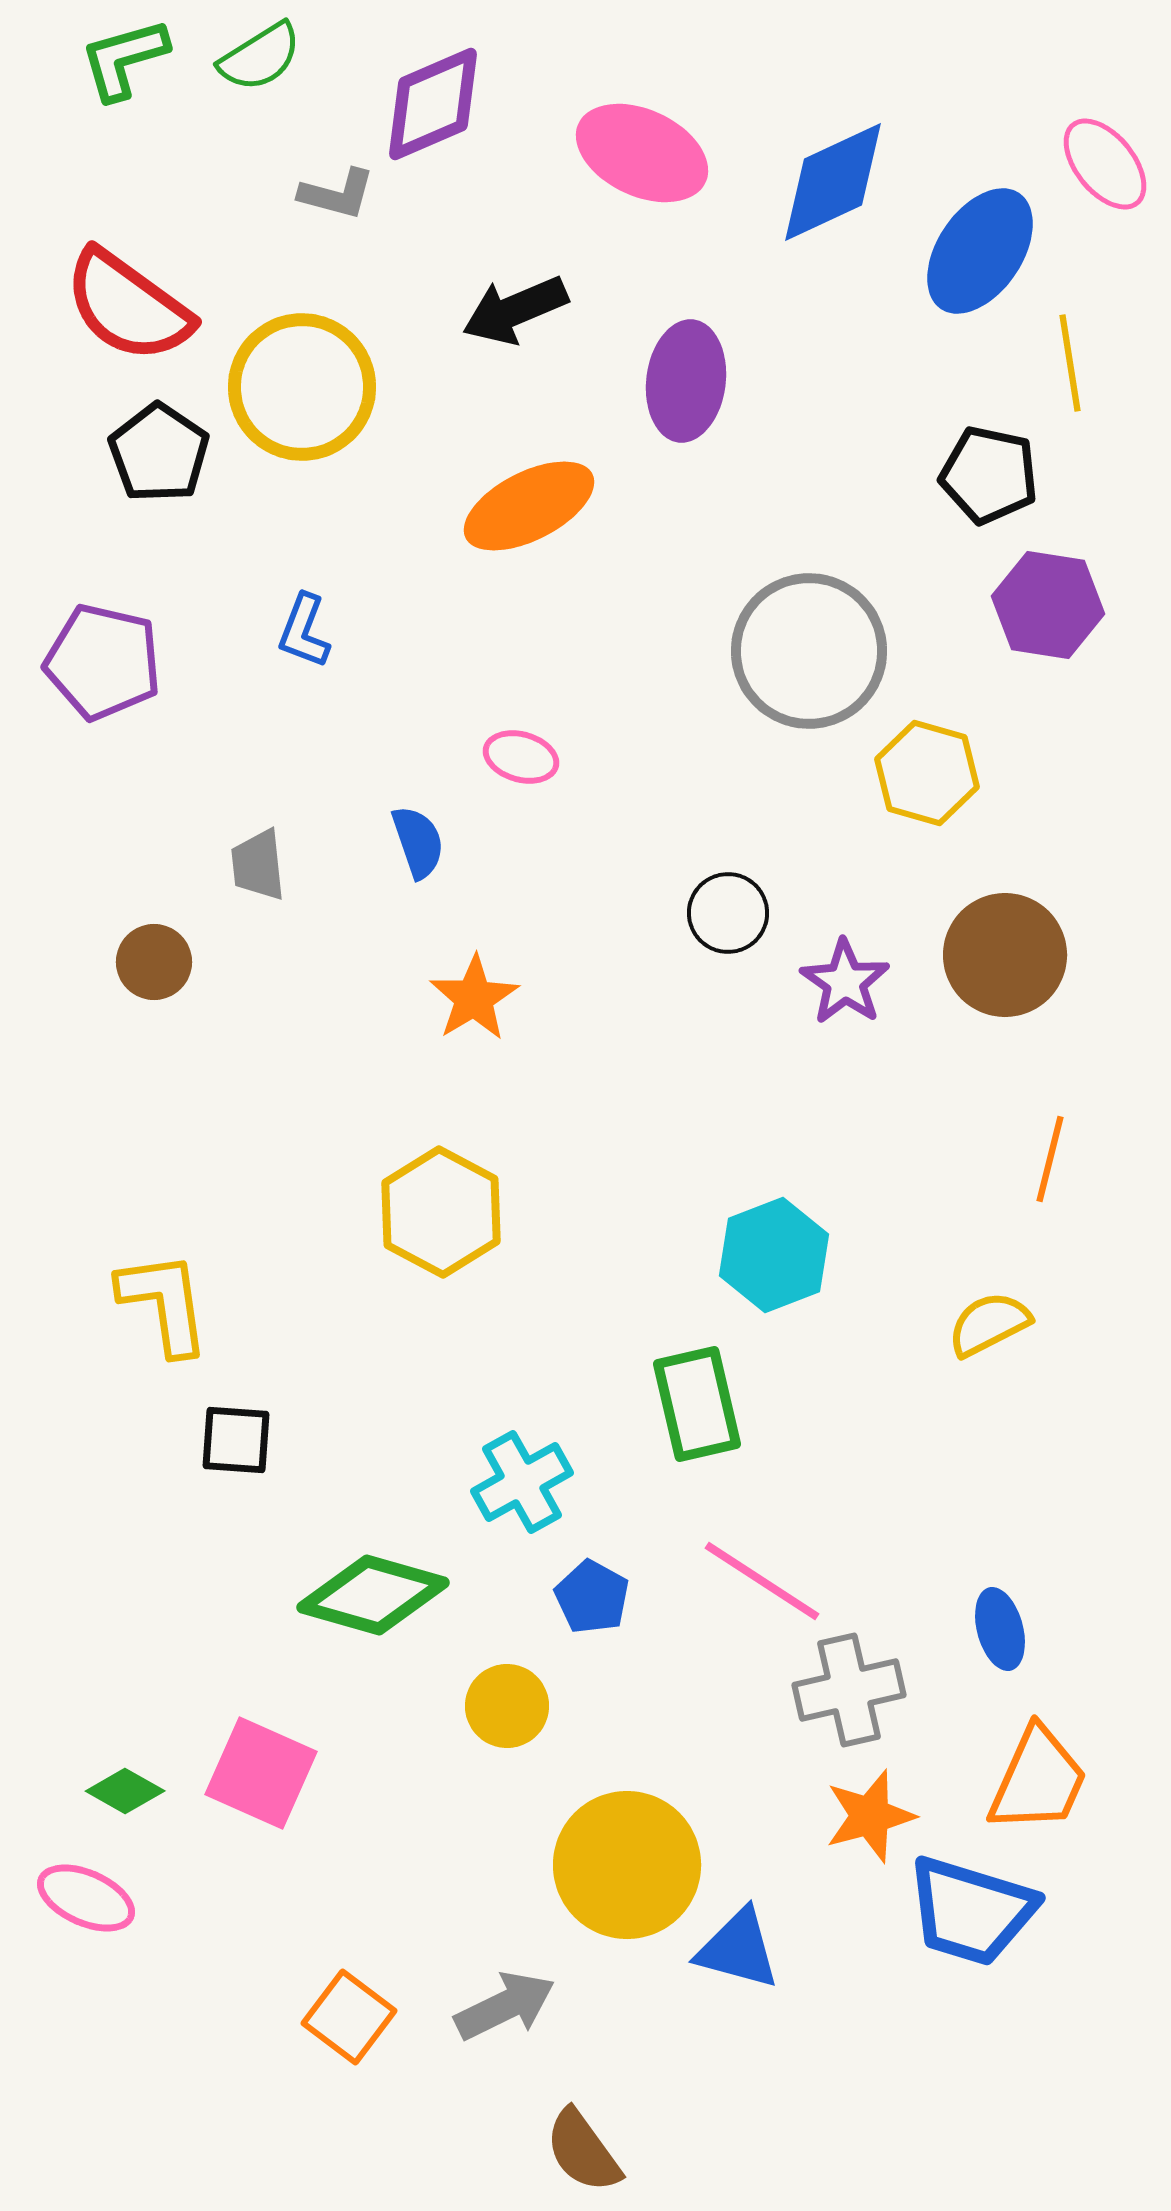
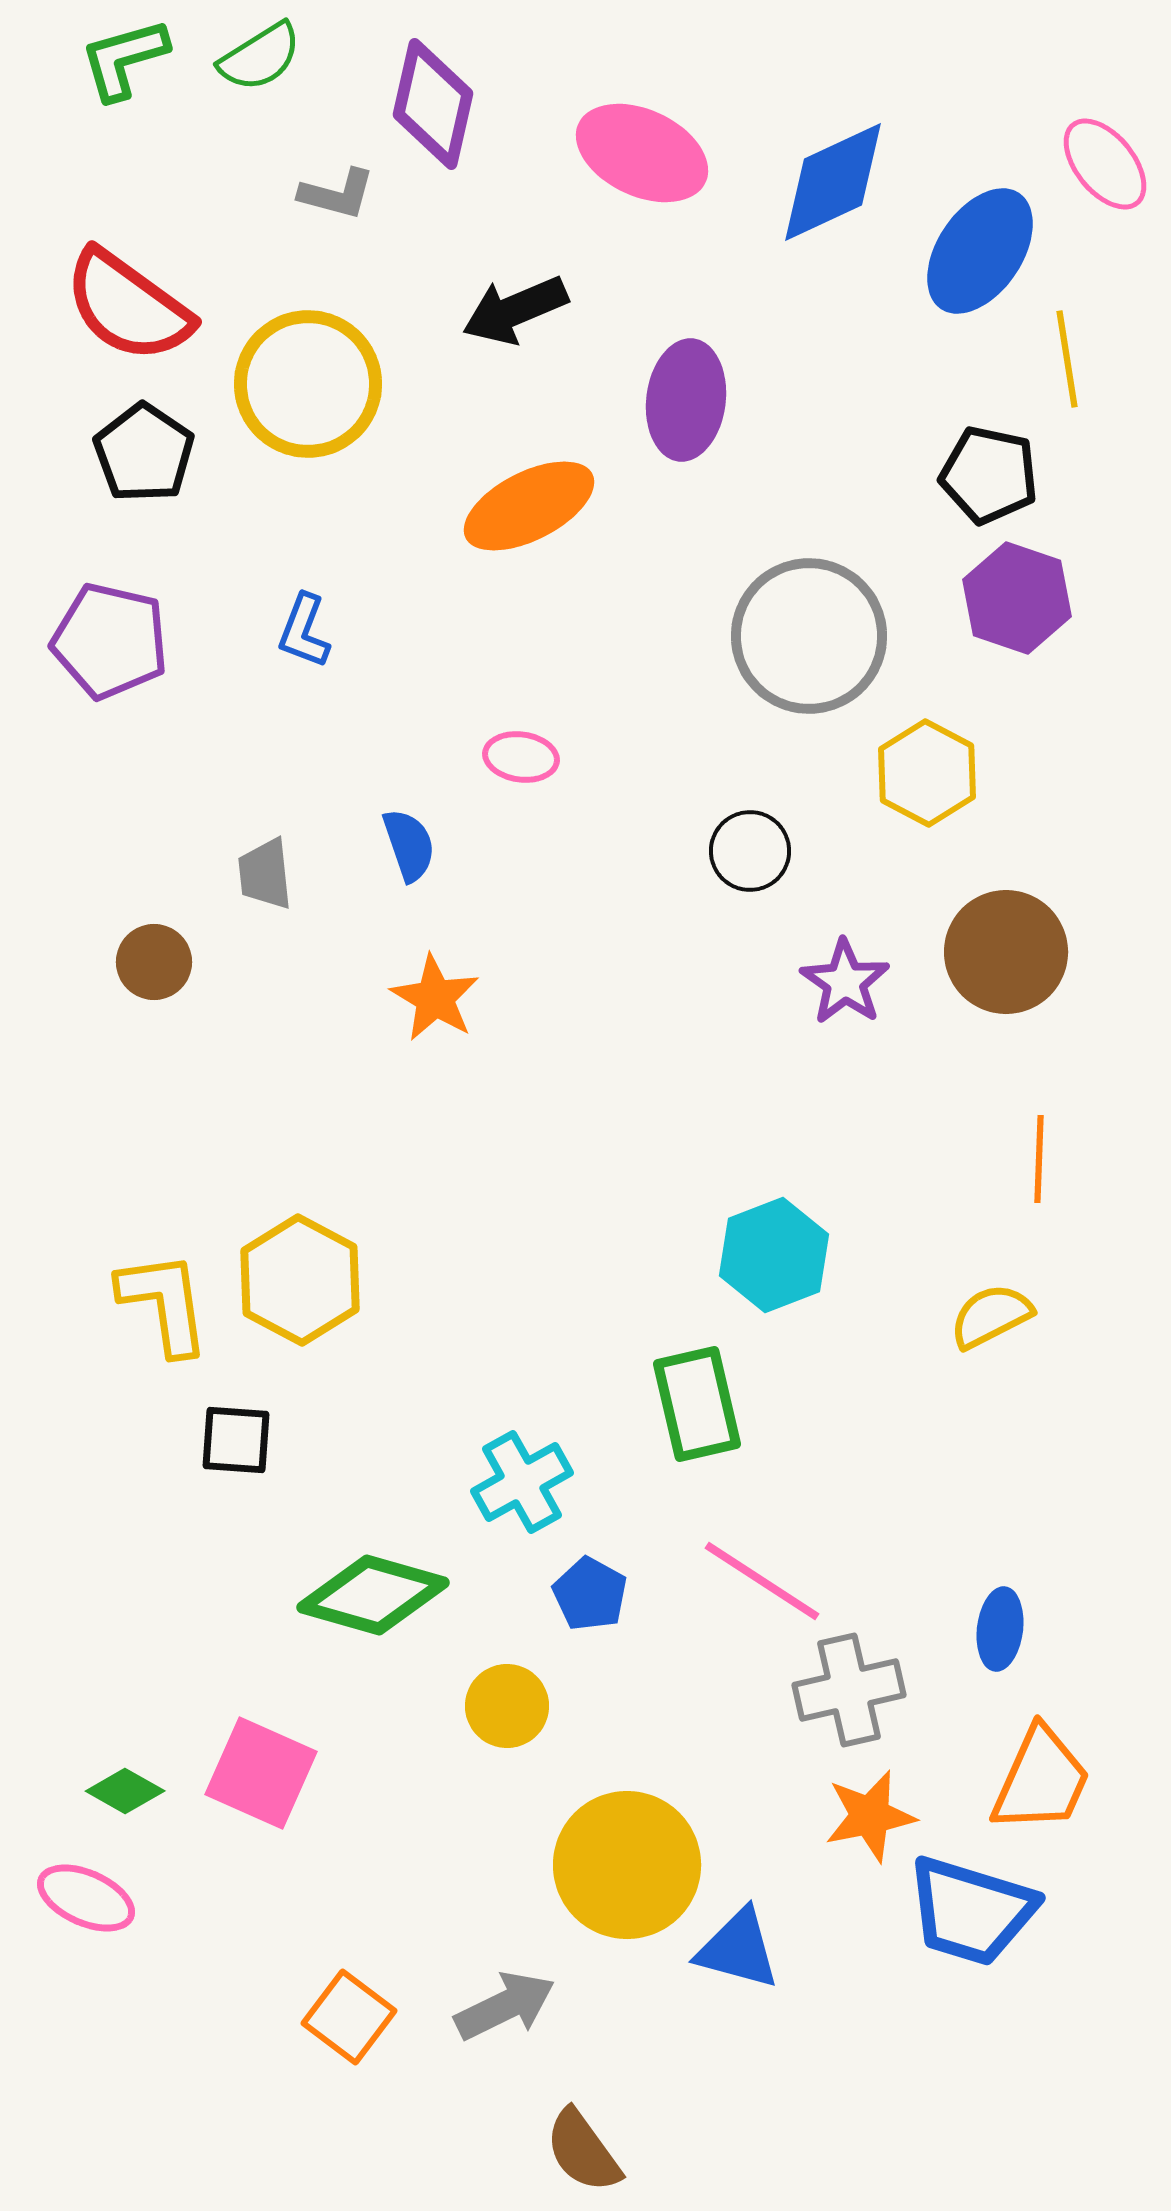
purple diamond at (433, 104): rotated 54 degrees counterclockwise
yellow line at (1070, 363): moved 3 px left, 4 px up
purple ellipse at (686, 381): moved 19 px down
yellow circle at (302, 387): moved 6 px right, 3 px up
black pentagon at (159, 453): moved 15 px left
purple hexagon at (1048, 605): moved 31 px left, 7 px up; rotated 10 degrees clockwise
gray circle at (809, 651): moved 15 px up
purple pentagon at (103, 662): moved 7 px right, 21 px up
pink ellipse at (521, 757): rotated 8 degrees counterclockwise
yellow hexagon at (927, 773): rotated 12 degrees clockwise
blue semicircle at (418, 842): moved 9 px left, 3 px down
gray trapezoid at (258, 865): moved 7 px right, 9 px down
black circle at (728, 913): moved 22 px right, 62 px up
brown circle at (1005, 955): moved 1 px right, 3 px up
orange star at (474, 998): moved 39 px left; rotated 10 degrees counterclockwise
orange line at (1050, 1159): moved 11 px left; rotated 12 degrees counterclockwise
yellow hexagon at (441, 1212): moved 141 px left, 68 px down
yellow semicircle at (989, 1324): moved 2 px right, 8 px up
blue pentagon at (592, 1597): moved 2 px left, 3 px up
blue ellipse at (1000, 1629): rotated 22 degrees clockwise
orange trapezoid at (1038, 1780): moved 3 px right
orange star at (870, 1816): rotated 4 degrees clockwise
